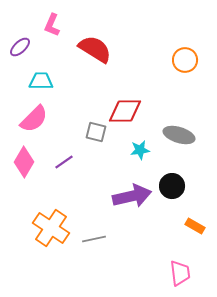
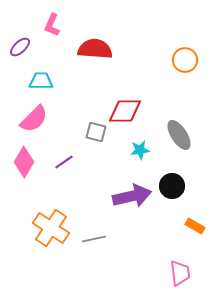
red semicircle: rotated 28 degrees counterclockwise
gray ellipse: rotated 40 degrees clockwise
